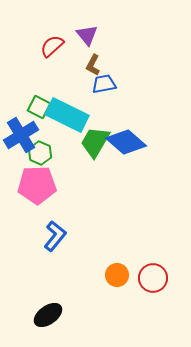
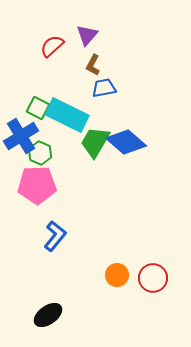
purple triangle: rotated 20 degrees clockwise
blue trapezoid: moved 4 px down
green square: moved 1 px left, 1 px down
blue cross: moved 1 px down
